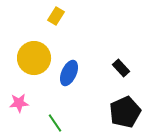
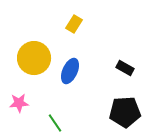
yellow rectangle: moved 18 px right, 8 px down
black rectangle: moved 4 px right; rotated 18 degrees counterclockwise
blue ellipse: moved 1 px right, 2 px up
black pentagon: rotated 20 degrees clockwise
